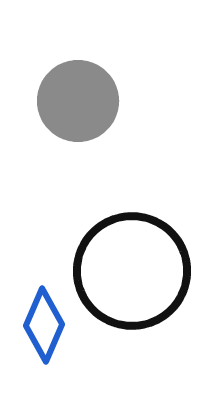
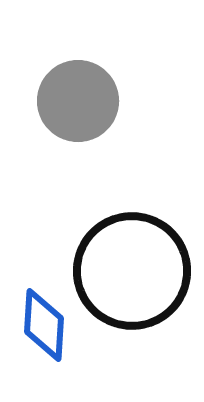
blue diamond: rotated 20 degrees counterclockwise
